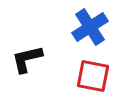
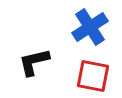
black L-shape: moved 7 px right, 3 px down
